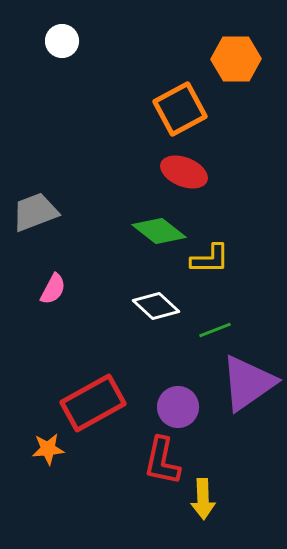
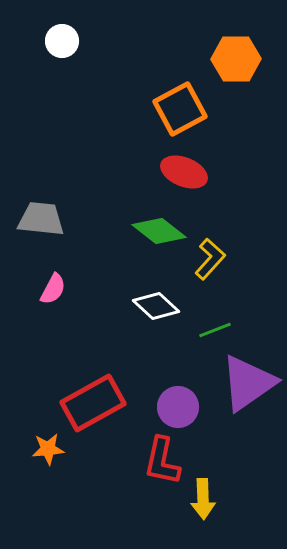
gray trapezoid: moved 6 px right, 7 px down; rotated 27 degrees clockwise
yellow L-shape: rotated 48 degrees counterclockwise
